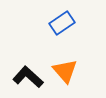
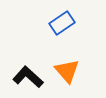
orange triangle: moved 2 px right
